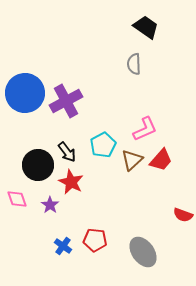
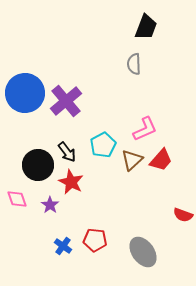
black trapezoid: rotated 76 degrees clockwise
purple cross: rotated 12 degrees counterclockwise
